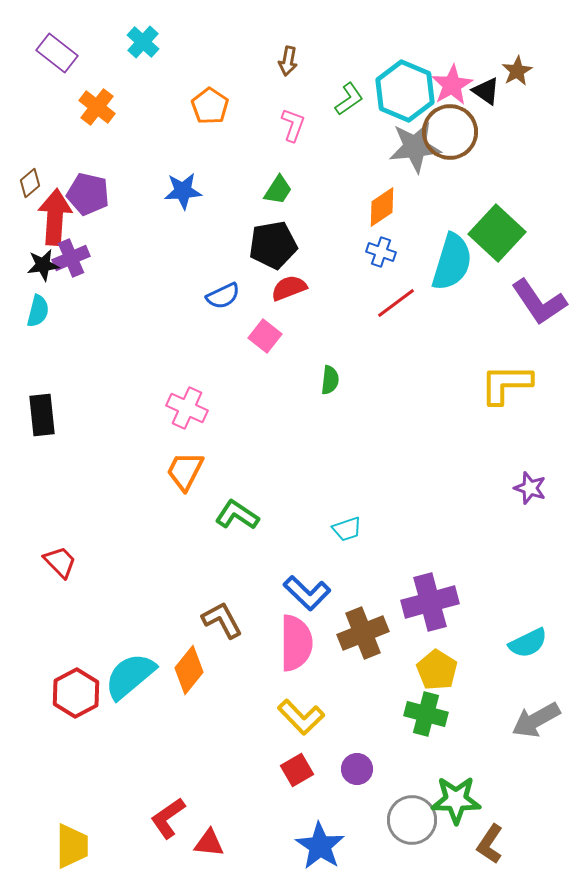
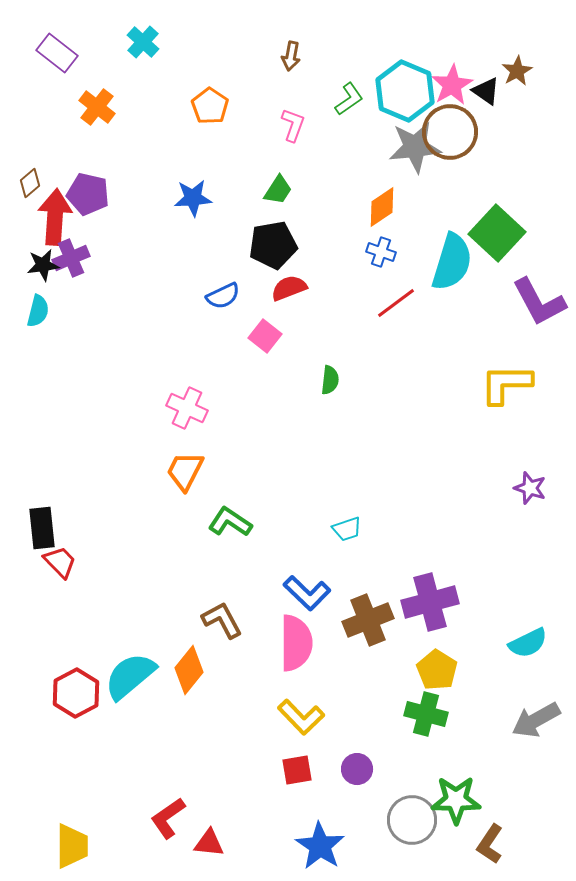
brown arrow at (288, 61): moved 3 px right, 5 px up
blue star at (183, 191): moved 10 px right, 7 px down
purple L-shape at (539, 302): rotated 6 degrees clockwise
black rectangle at (42, 415): moved 113 px down
green L-shape at (237, 515): moved 7 px left, 7 px down
brown cross at (363, 633): moved 5 px right, 13 px up
red square at (297, 770): rotated 20 degrees clockwise
